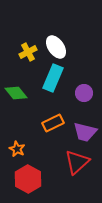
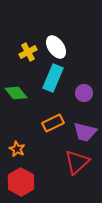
red hexagon: moved 7 px left, 3 px down
